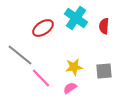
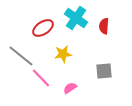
gray line: moved 1 px right, 1 px down
yellow star: moved 11 px left, 13 px up
